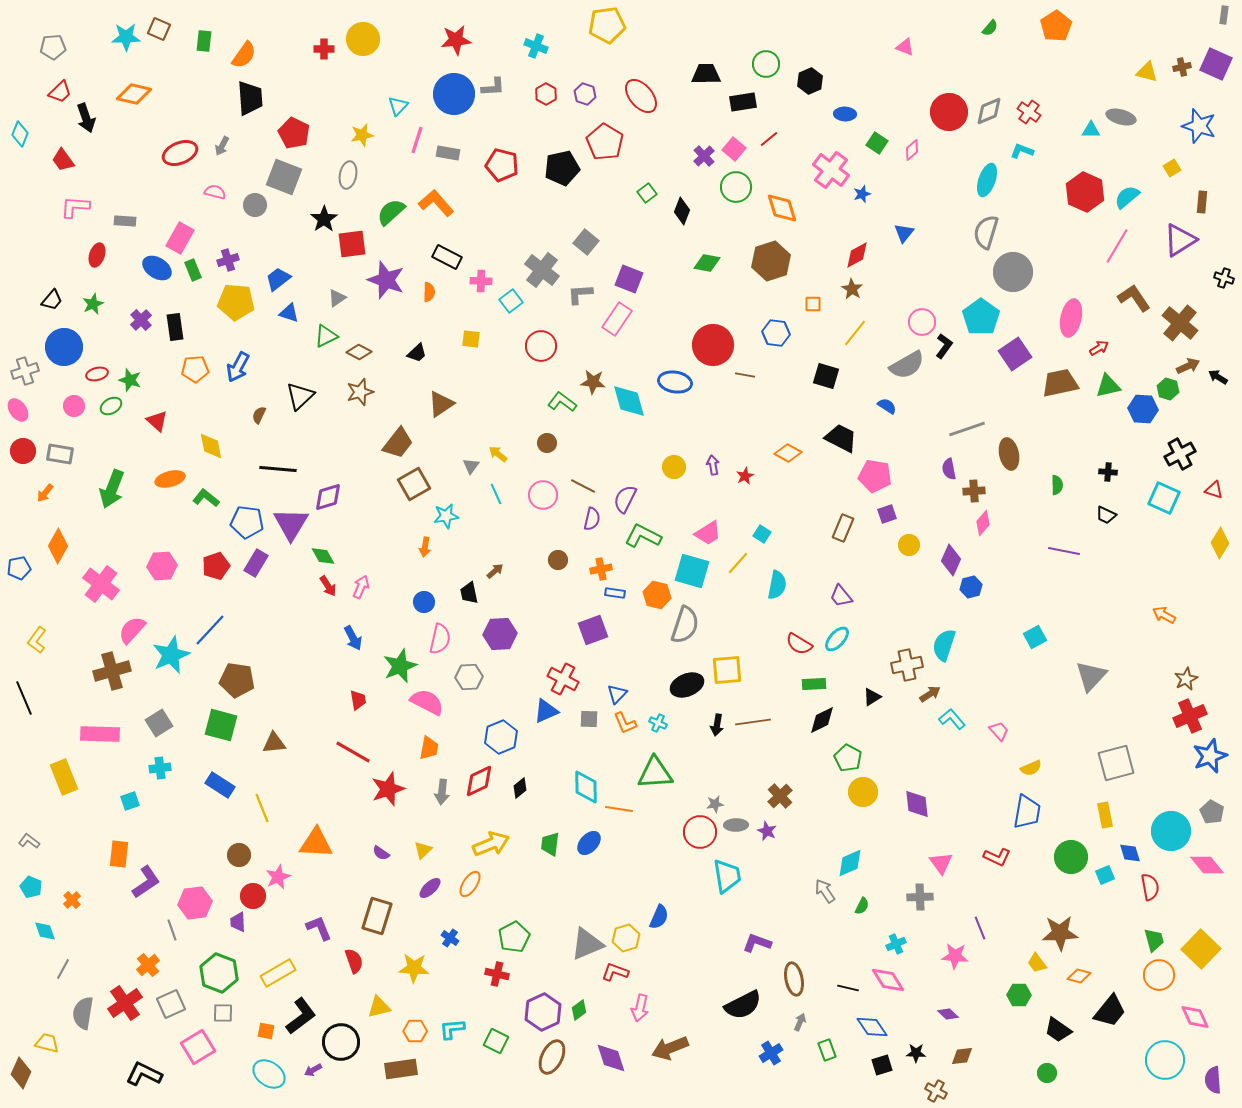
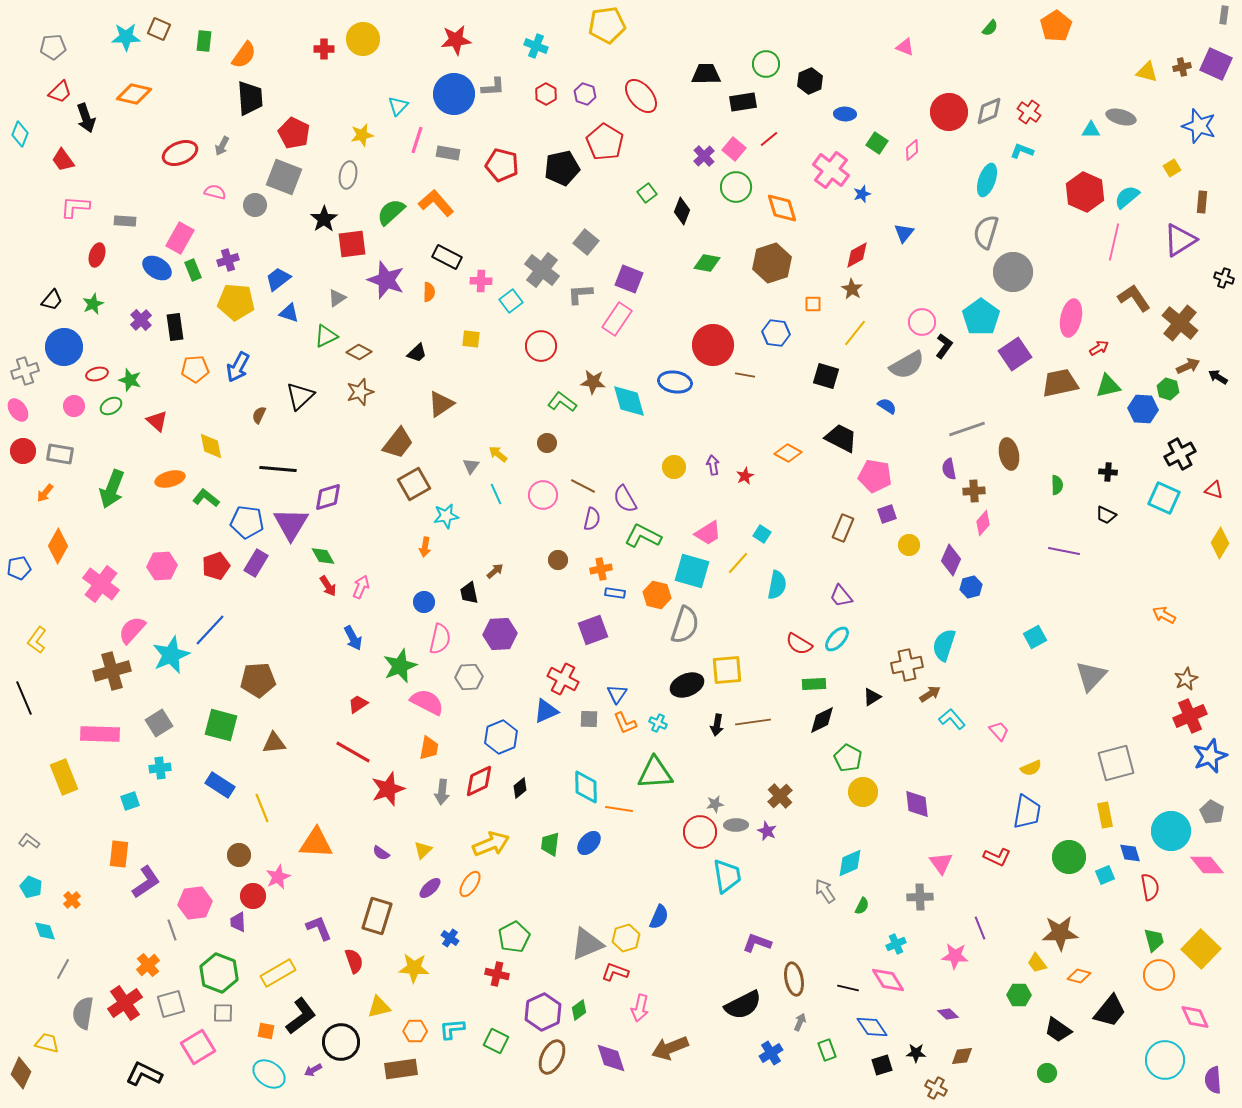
pink line at (1117, 246): moved 3 px left, 4 px up; rotated 18 degrees counterclockwise
brown hexagon at (771, 261): moved 1 px right, 2 px down
purple semicircle at (625, 499): rotated 56 degrees counterclockwise
brown pentagon at (237, 680): moved 21 px right; rotated 12 degrees counterclockwise
blue triangle at (617, 694): rotated 10 degrees counterclockwise
red trapezoid at (358, 700): moved 4 px down; rotated 115 degrees counterclockwise
green circle at (1071, 857): moved 2 px left
gray square at (171, 1004): rotated 8 degrees clockwise
brown cross at (936, 1091): moved 3 px up
